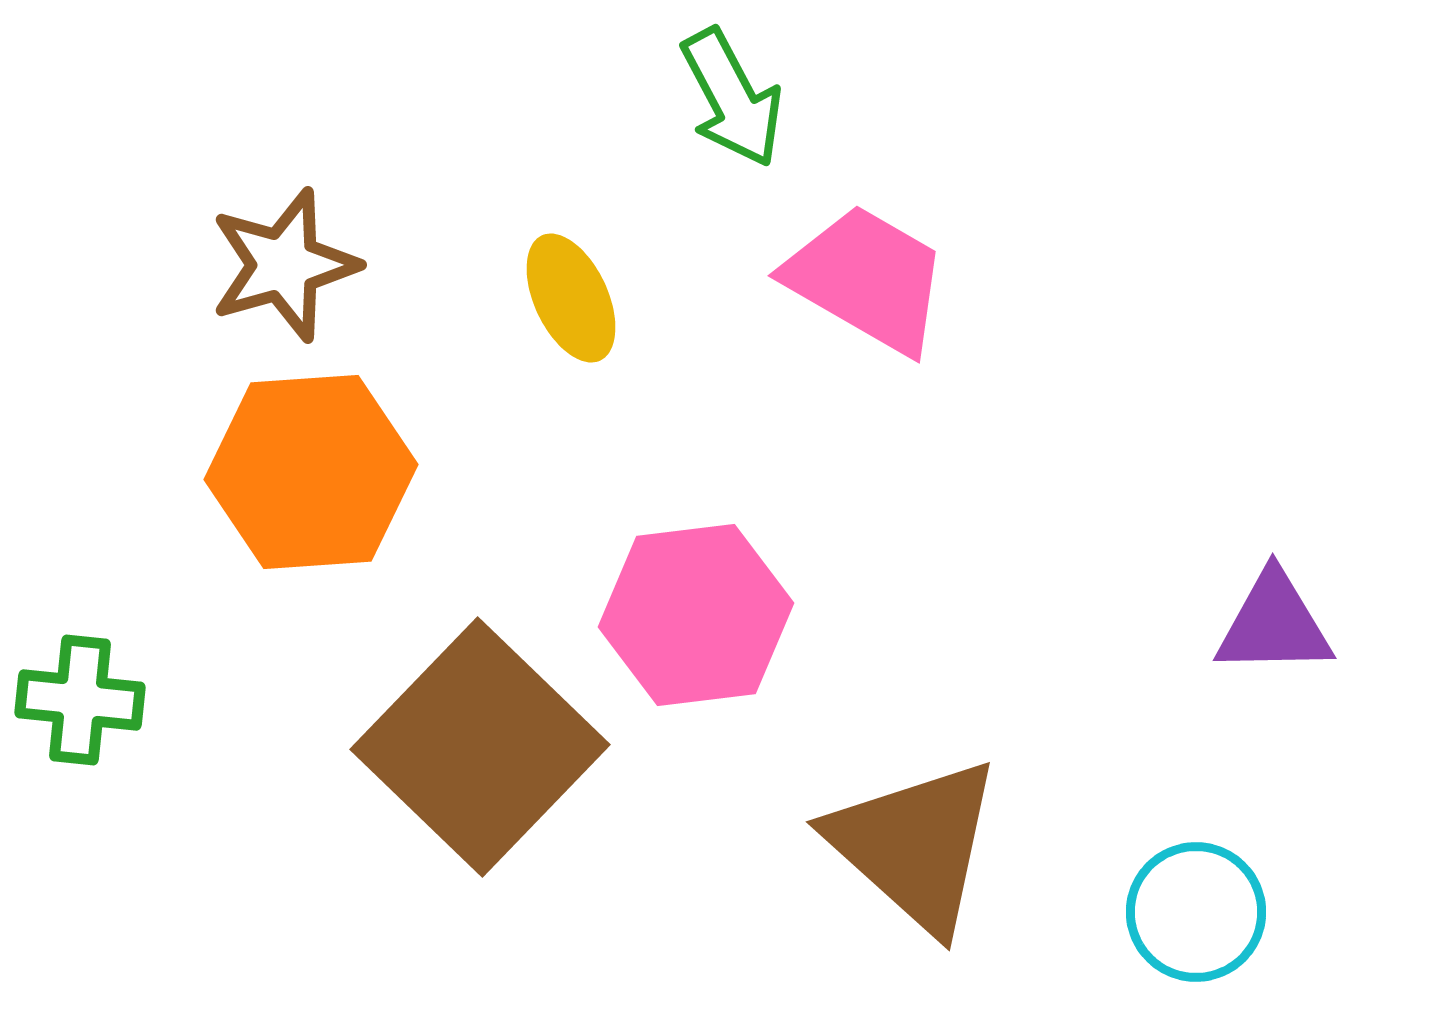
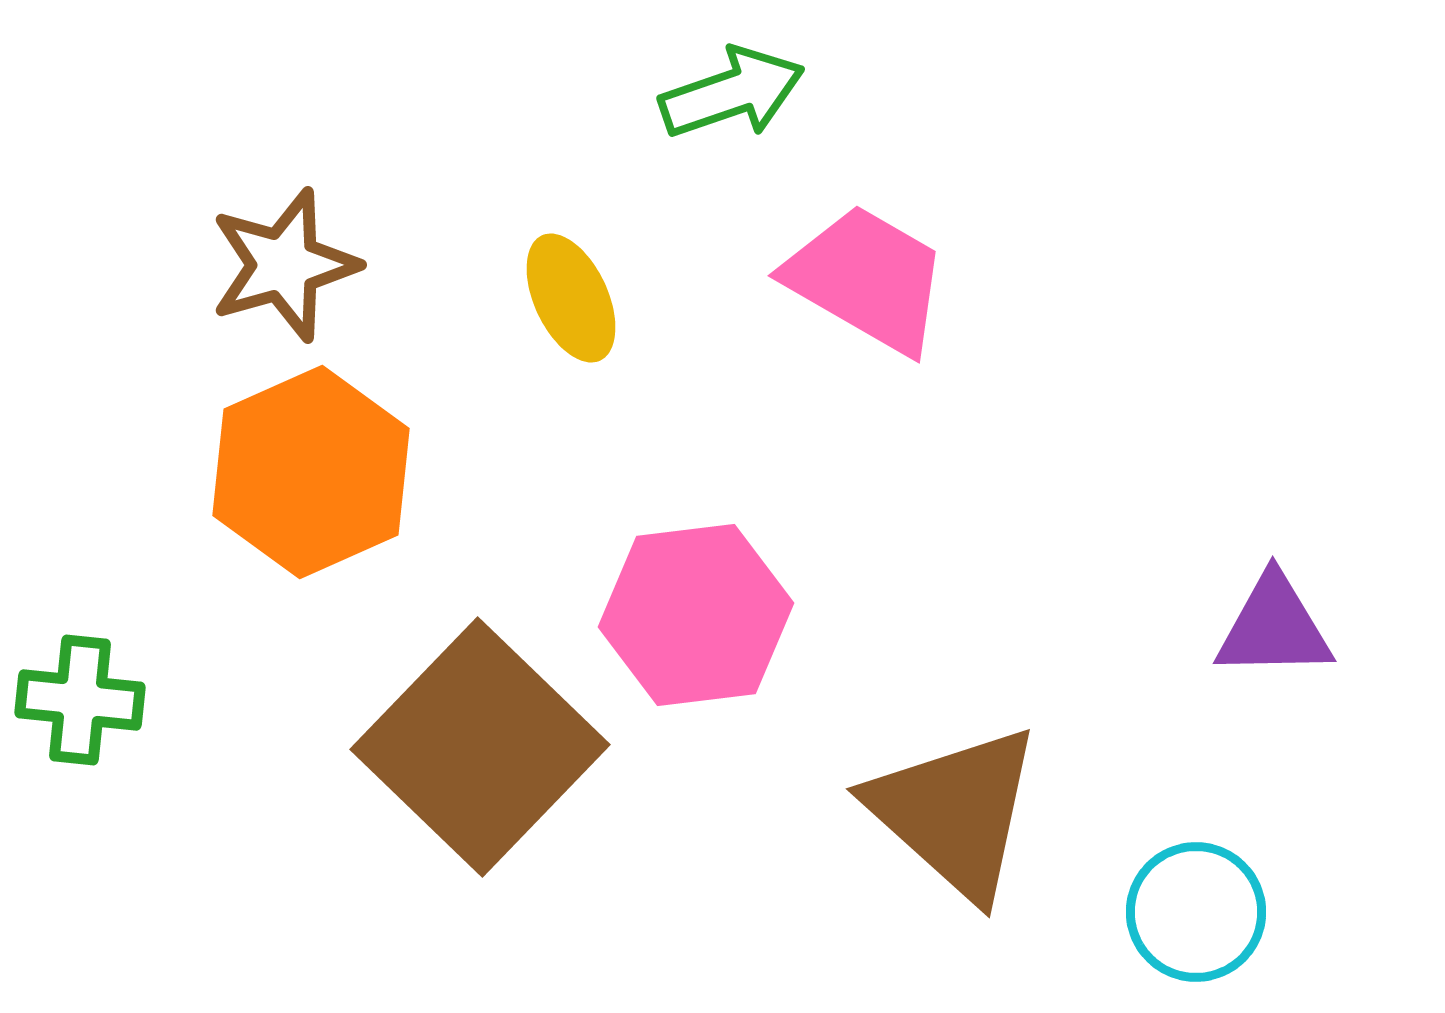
green arrow: moved 5 px up; rotated 81 degrees counterclockwise
orange hexagon: rotated 20 degrees counterclockwise
purple triangle: moved 3 px down
brown triangle: moved 40 px right, 33 px up
